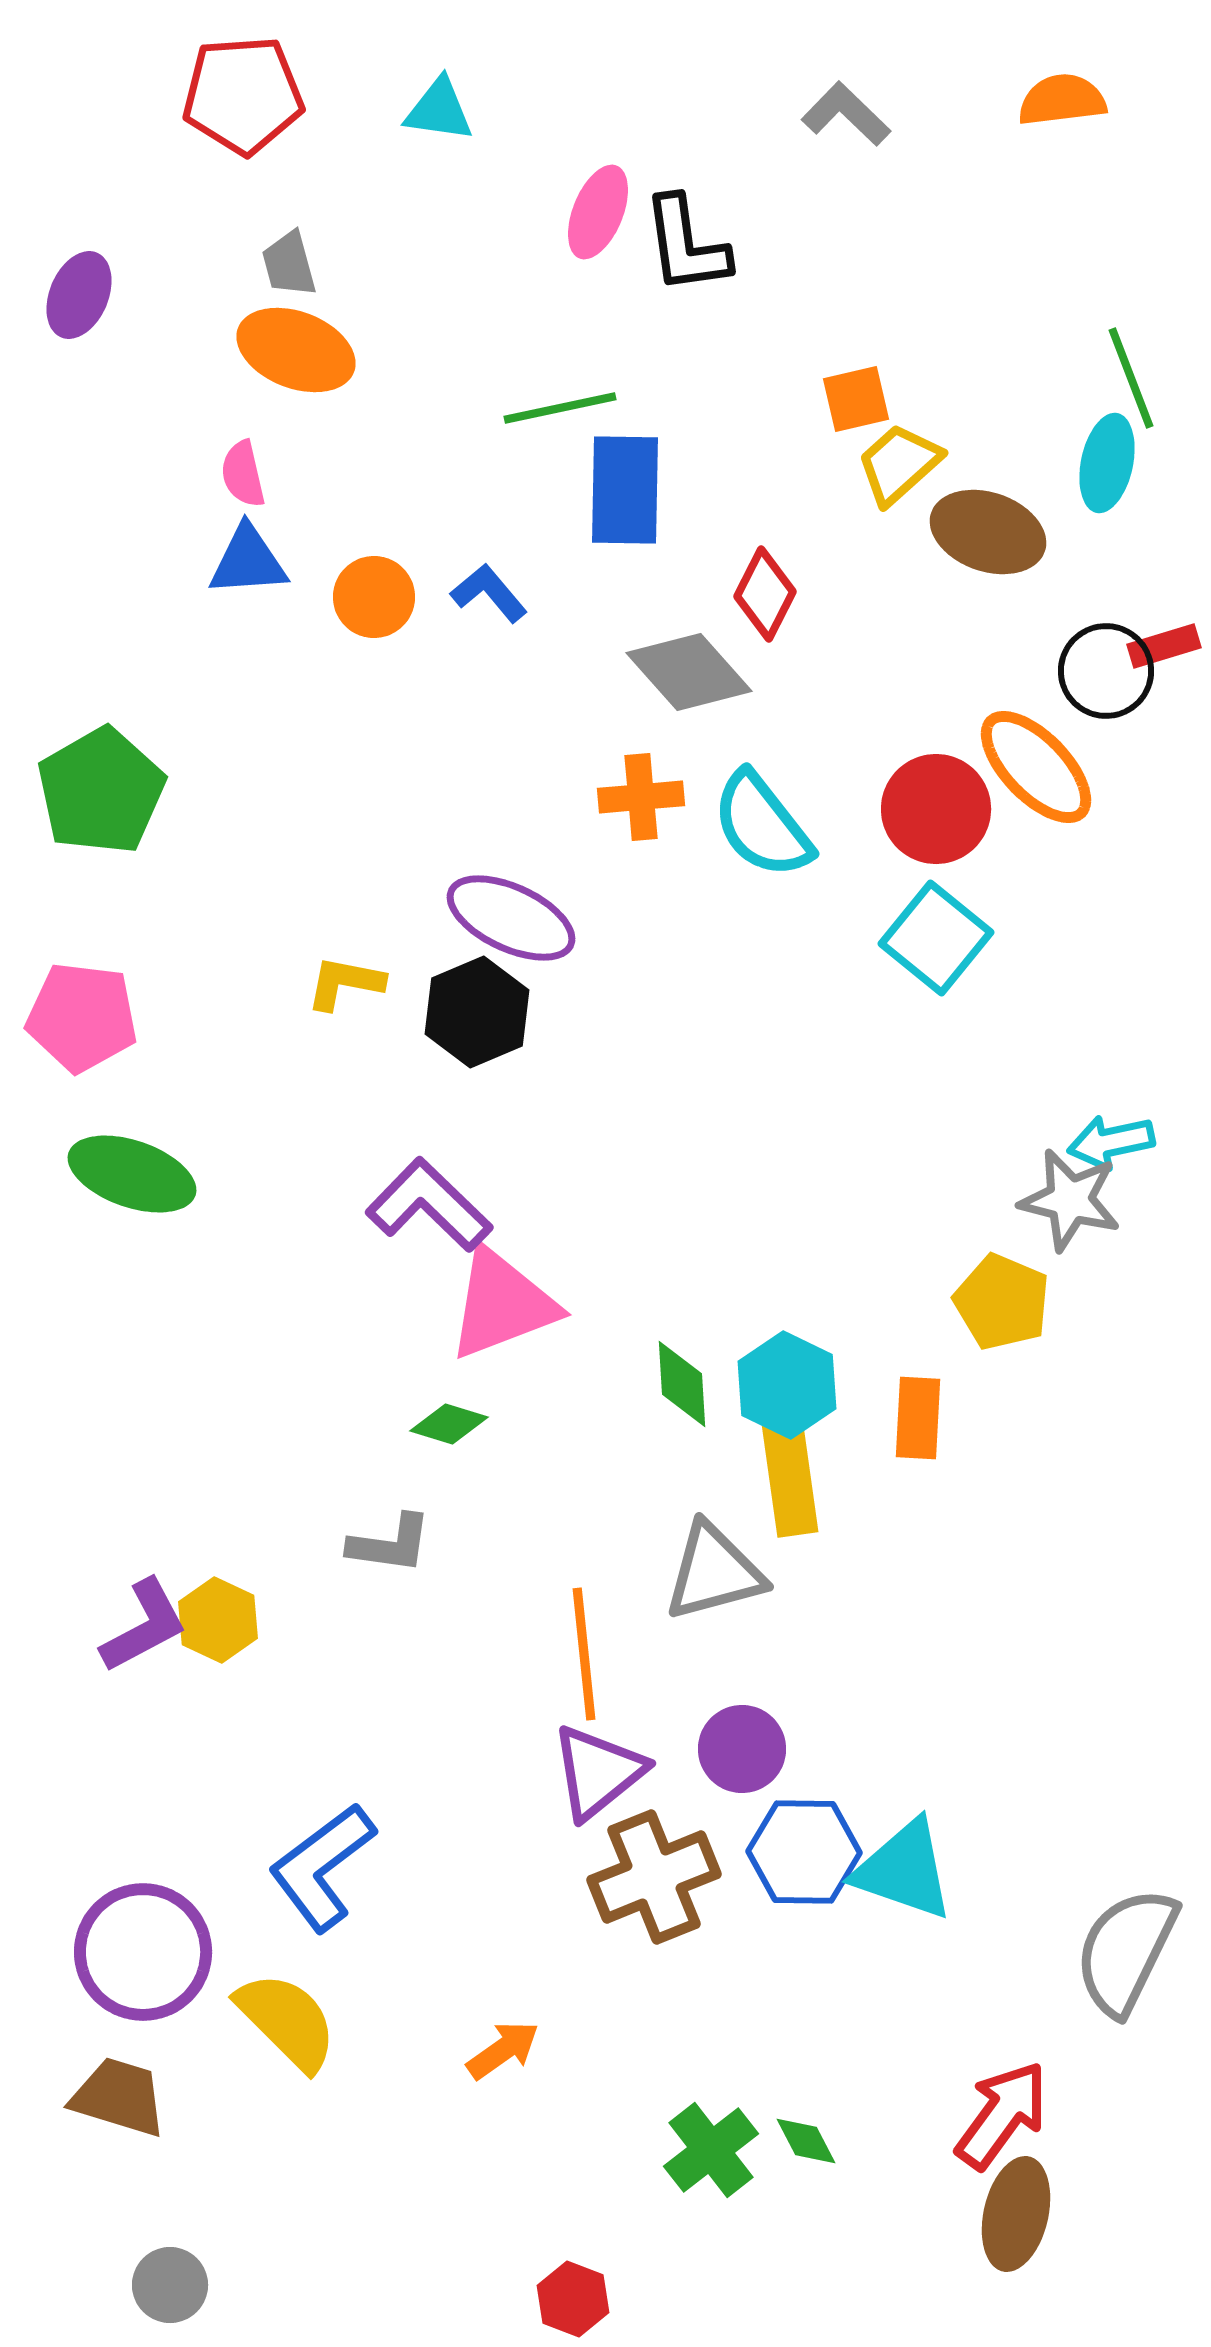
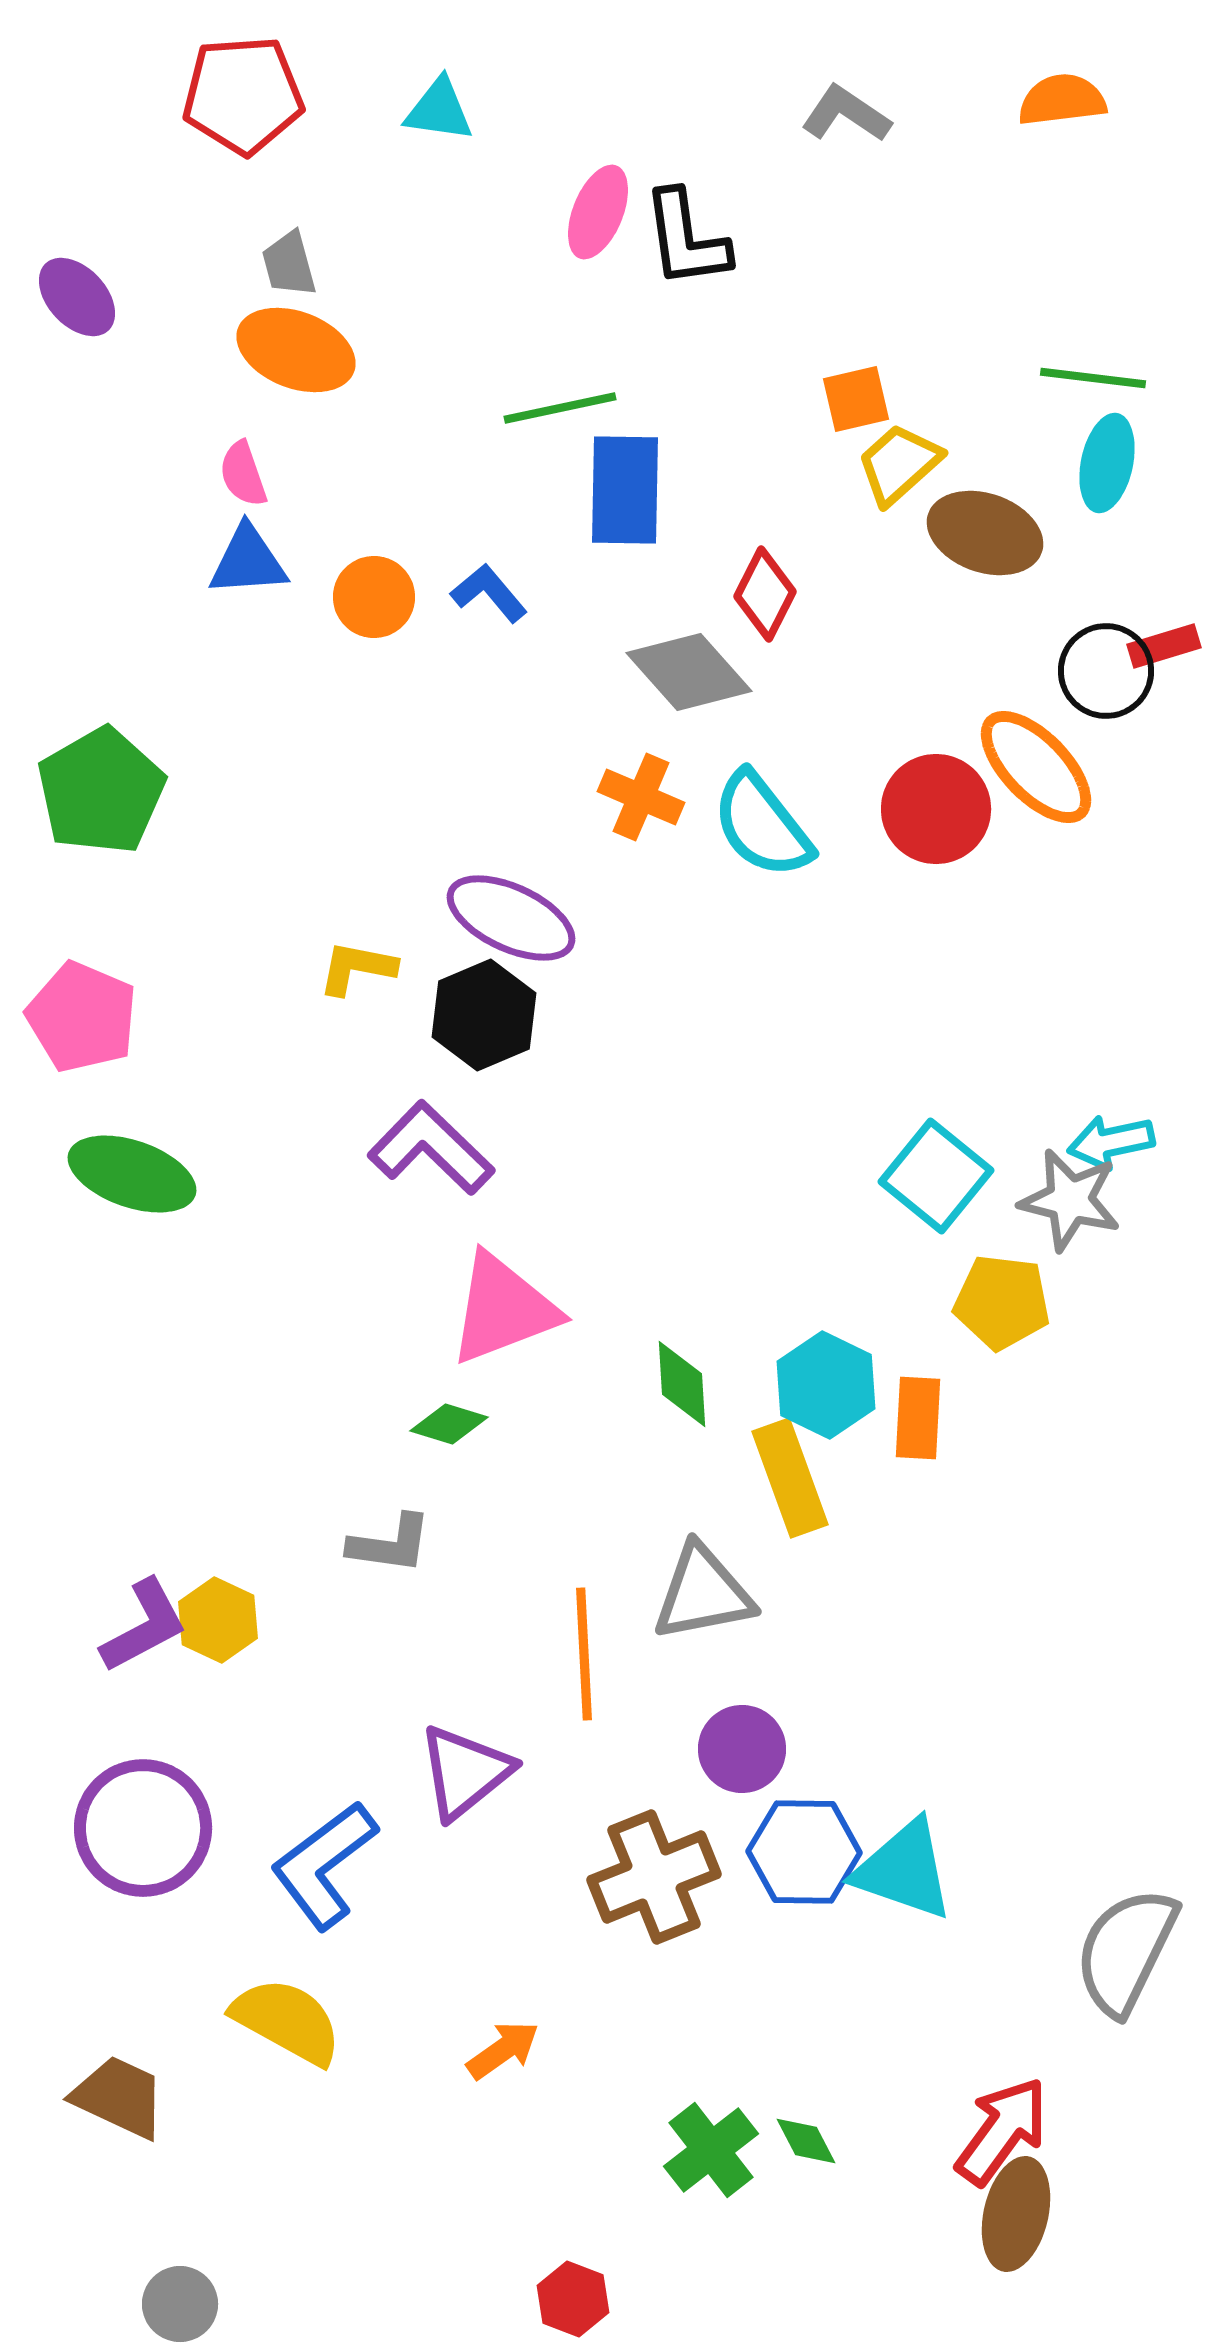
gray L-shape at (846, 114): rotated 10 degrees counterclockwise
black L-shape at (686, 245): moved 6 px up
purple ellipse at (79, 295): moved 2 px left, 2 px down; rotated 66 degrees counterclockwise
green line at (1131, 378): moved 38 px left; rotated 62 degrees counterclockwise
pink semicircle at (243, 474): rotated 6 degrees counterclockwise
brown ellipse at (988, 532): moved 3 px left, 1 px down
orange cross at (641, 797): rotated 28 degrees clockwise
cyan square at (936, 938): moved 238 px down
yellow L-shape at (345, 983): moved 12 px right, 15 px up
black hexagon at (477, 1012): moved 7 px right, 3 px down
pink pentagon at (82, 1017): rotated 16 degrees clockwise
purple L-shape at (429, 1205): moved 2 px right, 57 px up
yellow pentagon at (1002, 1302): rotated 16 degrees counterclockwise
pink triangle at (502, 1304): moved 1 px right, 5 px down
cyan hexagon at (787, 1385): moved 39 px right
yellow rectangle at (790, 1478): rotated 12 degrees counterclockwise
gray triangle at (714, 1572): moved 11 px left, 21 px down; rotated 4 degrees clockwise
orange line at (584, 1654): rotated 3 degrees clockwise
purple triangle at (598, 1772): moved 133 px left
blue L-shape at (322, 1867): moved 2 px right, 2 px up
purple circle at (143, 1952): moved 124 px up
yellow semicircle at (287, 2021): rotated 16 degrees counterclockwise
brown trapezoid at (119, 2097): rotated 8 degrees clockwise
red arrow at (1002, 2115): moved 16 px down
gray circle at (170, 2285): moved 10 px right, 19 px down
